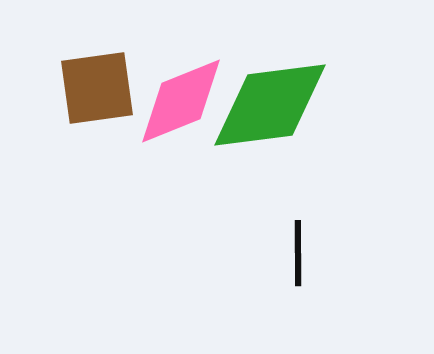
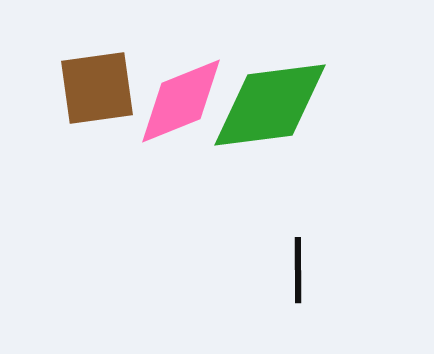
black line: moved 17 px down
